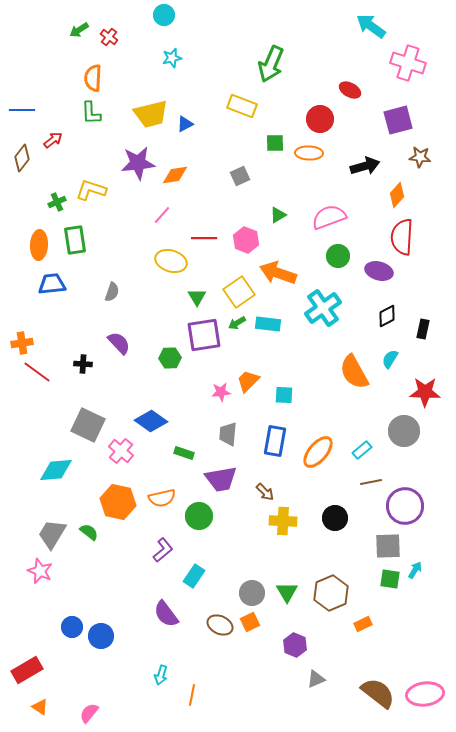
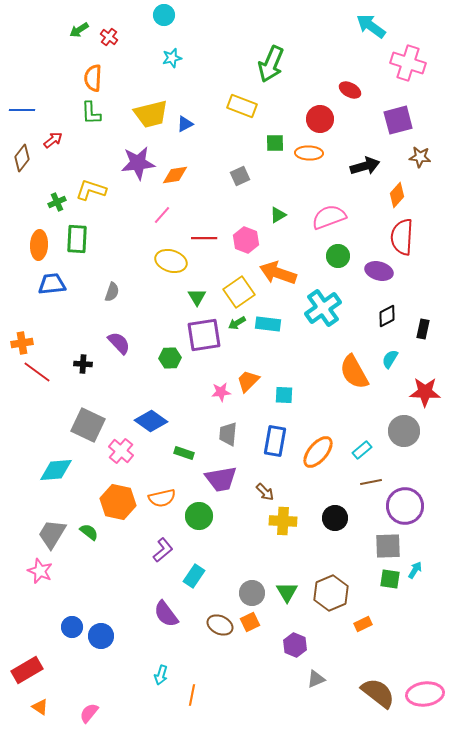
green rectangle at (75, 240): moved 2 px right, 1 px up; rotated 12 degrees clockwise
